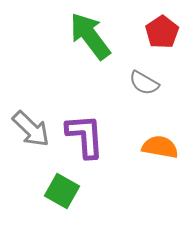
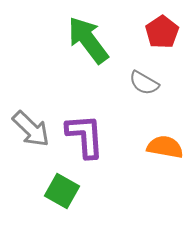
green arrow: moved 2 px left, 4 px down
orange semicircle: moved 5 px right
